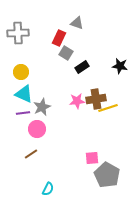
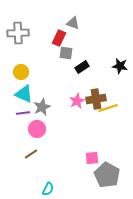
gray triangle: moved 4 px left
gray square: rotated 24 degrees counterclockwise
pink star: rotated 21 degrees counterclockwise
